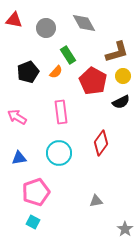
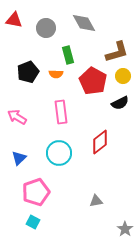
green rectangle: rotated 18 degrees clockwise
orange semicircle: moved 2 px down; rotated 48 degrees clockwise
black semicircle: moved 1 px left, 1 px down
red diamond: moved 1 px left, 1 px up; rotated 15 degrees clockwise
blue triangle: rotated 35 degrees counterclockwise
